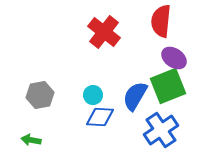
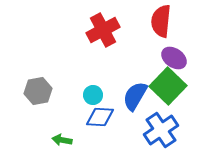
red cross: moved 1 px left, 2 px up; rotated 24 degrees clockwise
green square: rotated 24 degrees counterclockwise
gray hexagon: moved 2 px left, 4 px up
green arrow: moved 31 px right
